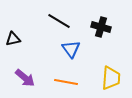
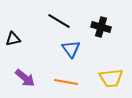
yellow trapezoid: rotated 80 degrees clockwise
